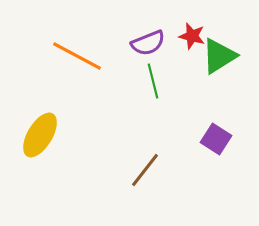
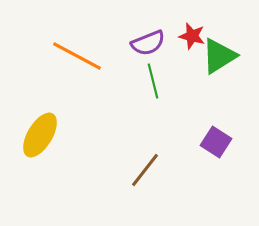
purple square: moved 3 px down
